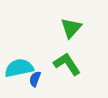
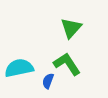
blue semicircle: moved 13 px right, 2 px down
